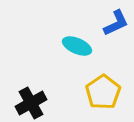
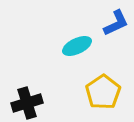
cyan ellipse: rotated 48 degrees counterclockwise
black cross: moved 4 px left; rotated 12 degrees clockwise
